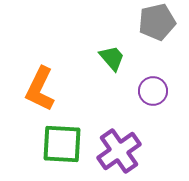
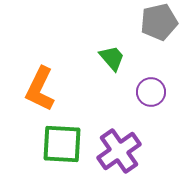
gray pentagon: moved 2 px right
purple circle: moved 2 px left, 1 px down
